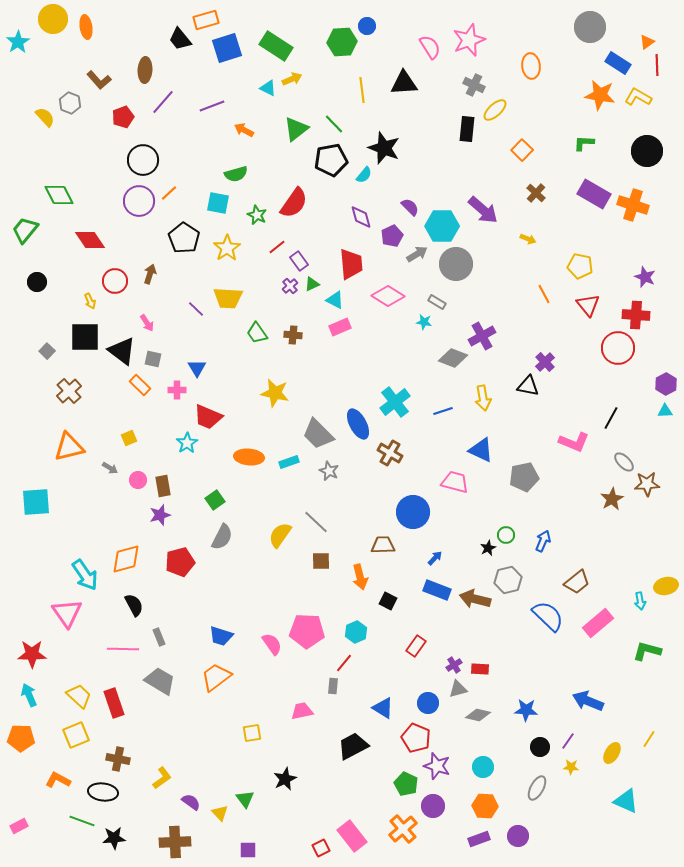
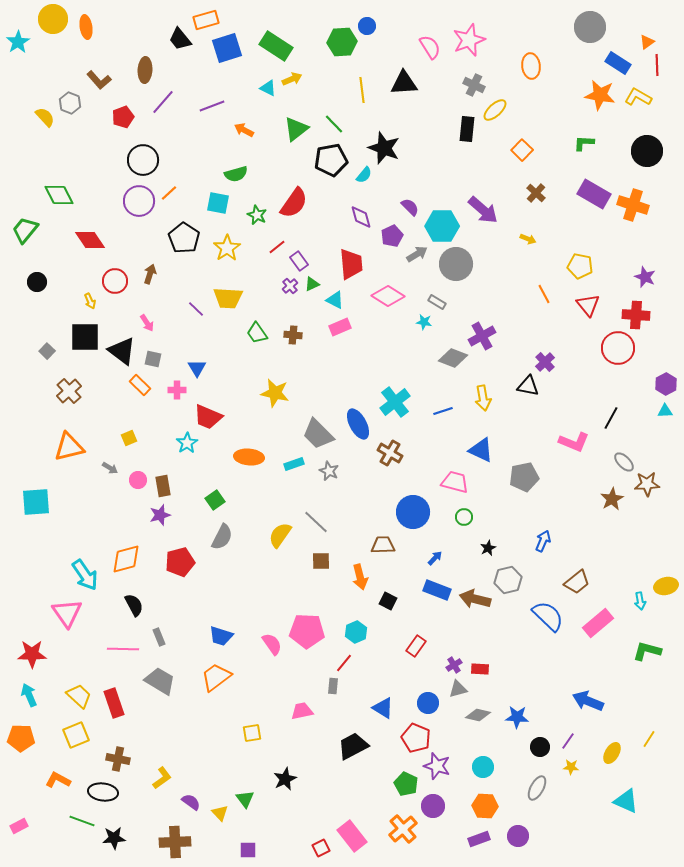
cyan rectangle at (289, 462): moved 5 px right, 2 px down
green circle at (506, 535): moved 42 px left, 18 px up
blue star at (526, 710): moved 9 px left, 7 px down
